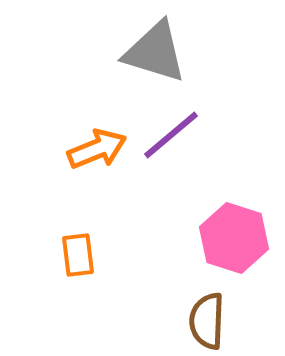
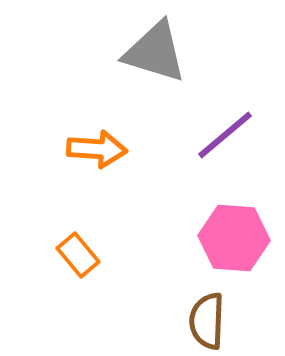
purple line: moved 54 px right
orange arrow: rotated 26 degrees clockwise
pink hexagon: rotated 14 degrees counterclockwise
orange rectangle: rotated 33 degrees counterclockwise
